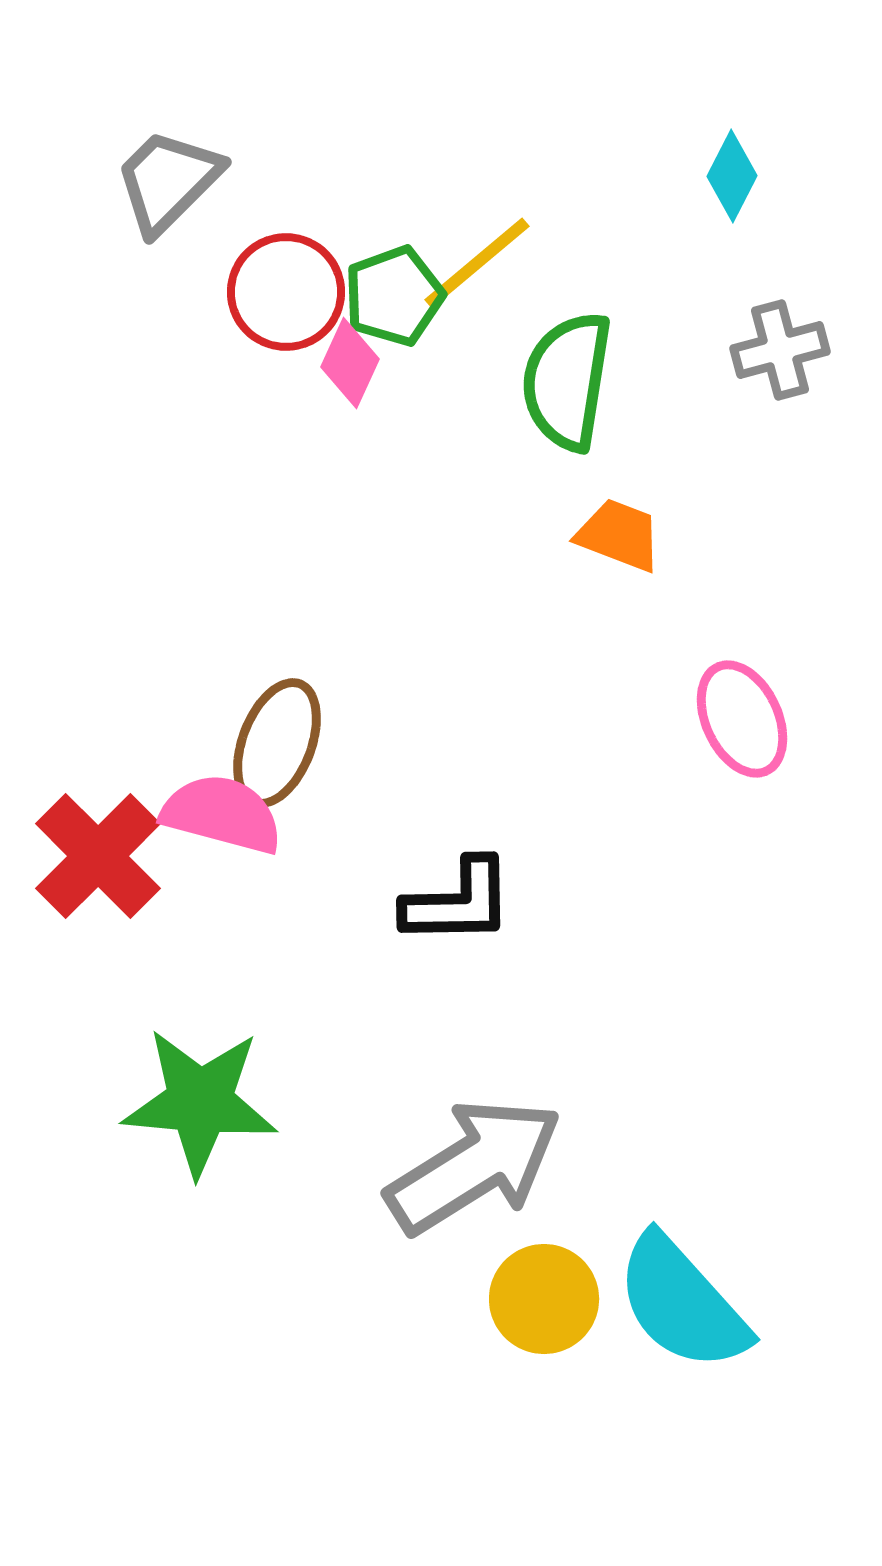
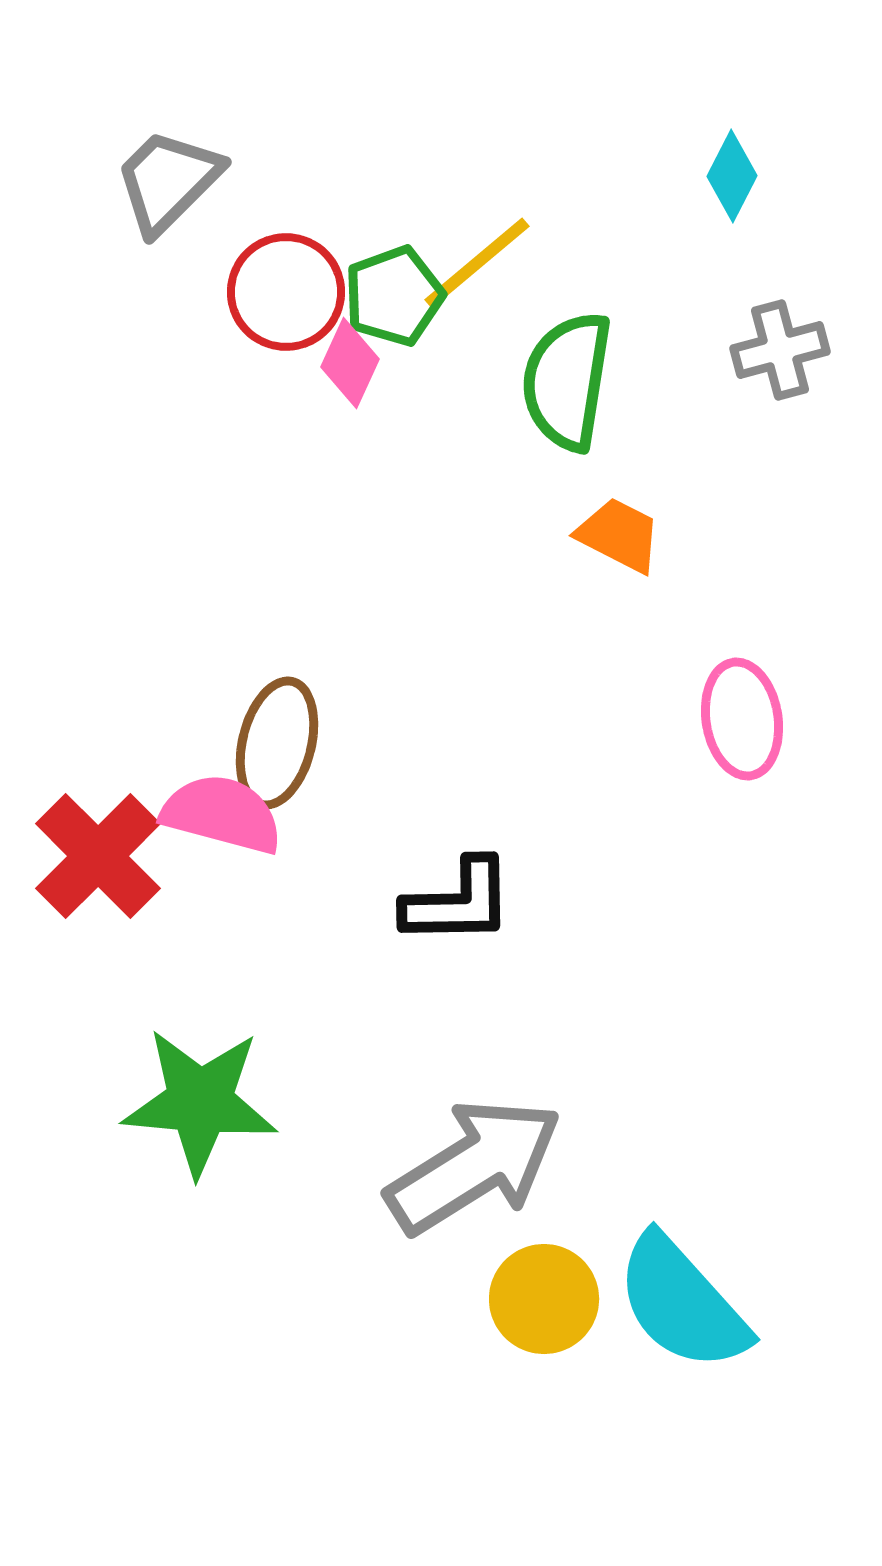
orange trapezoid: rotated 6 degrees clockwise
pink ellipse: rotated 16 degrees clockwise
brown ellipse: rotated 7 degrees counterclockwise
